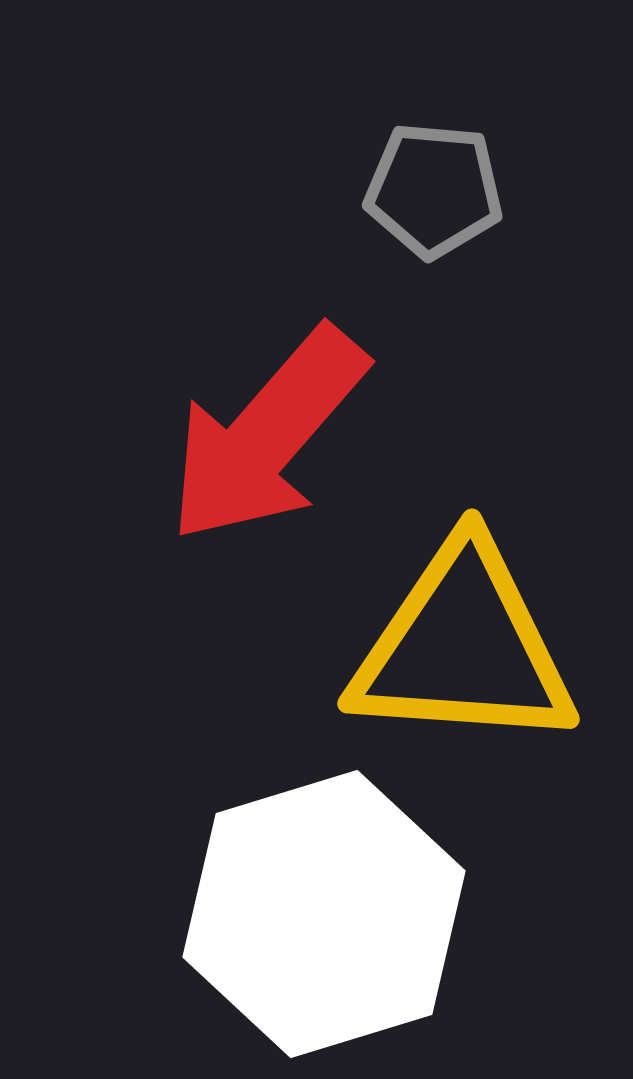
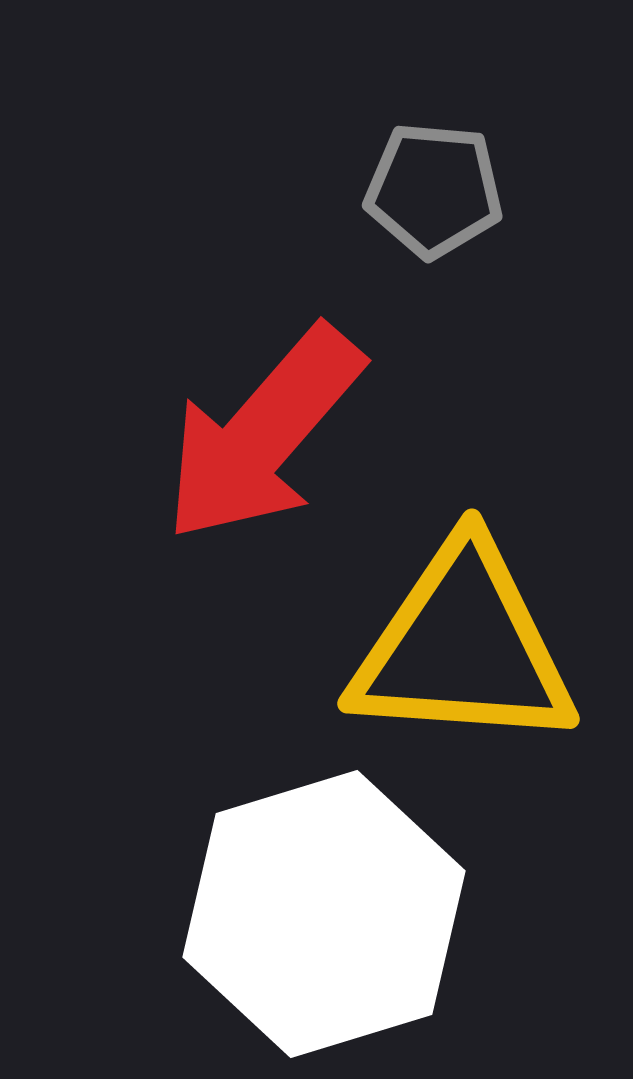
red arrow: moved 4 px left, 1 px up
